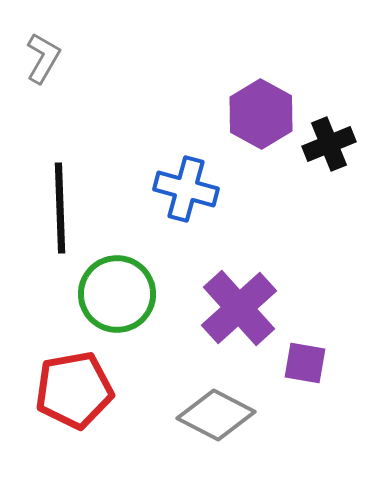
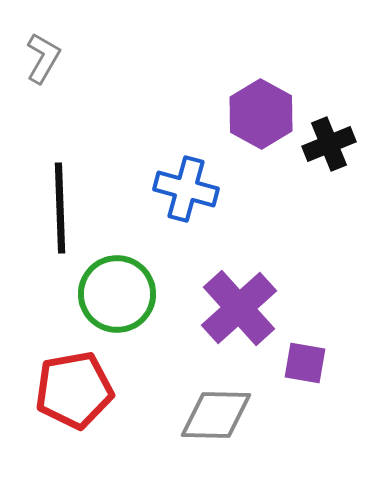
gray diamond: rotated 26 degrees counterclockwise
